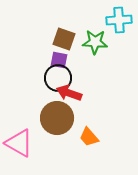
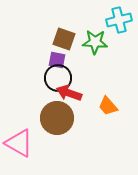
cyan cross: rotated 10 degrees counterclockwise
purple square: moved 2 px left
orange trapezoid: moved 19 px right, 31 px up
